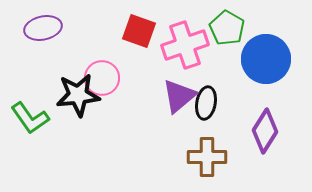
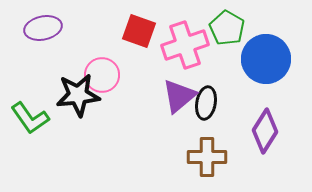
pink circle: moved 3 px up
